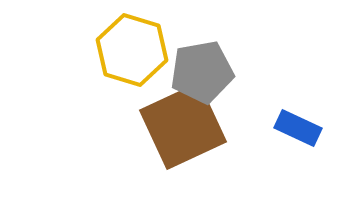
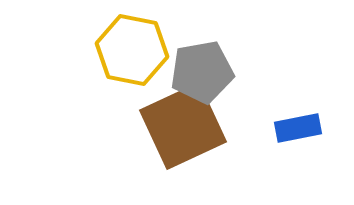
yellow hexagon: rotated 6 degrees counterclockwise
blue rectangle: rotated 36 degrees counterclockwise
